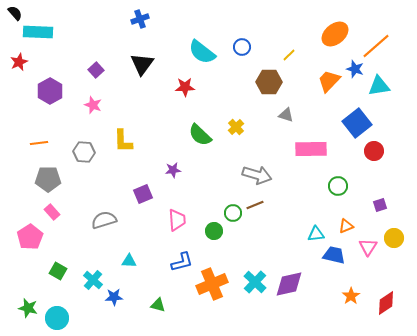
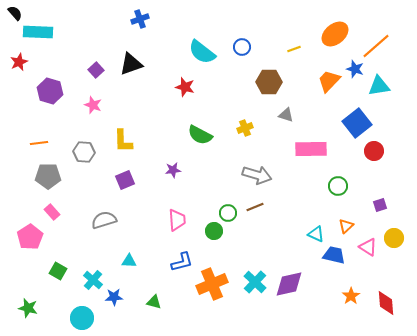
yellow line at (289, 55): moved 5 px right, 6 px up; rotated 24 degrees clockwise
black triangle at (142, 64): moved 11 px left; rotated 35 degrees clockwise
red star at (185, 87): rotated 18 degrees clockwise
purple hexagon at (50, 91): rotated 15 degrees counterclockwise
yellow cross at (236, 127): moved 9 px right, 1 px down; rotated 21 degrees clockwise
green semicircle at (200, 135): rotated 15 degrees counterclockwise
gray pentagon at (48, 179): moved 3 px up
purple square at (143, 194): moved 18 px left, 14 px up
brown line at (255, 205): moved 2 px down
green circle at (233, 213): moved 5 px left
orange triangle at (346, 226): rotated 21 degrees counterclockwise
cyan triangle at (316, 234): rotated 30 degrees clockwise
pink triangle at (368, 247): rotated 30 degrees counterclockwise
red diamond at (386, 303): rotated 60 degrees counterclockwise
green triangle at (158, 305): moved 4 px left, 3 px up
cyan circle at (57, 318): moved 25 px right
